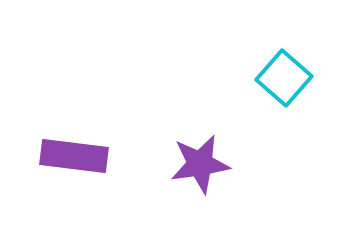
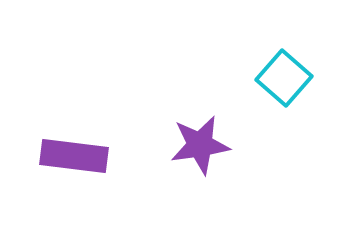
purple star: moved 19 px up
